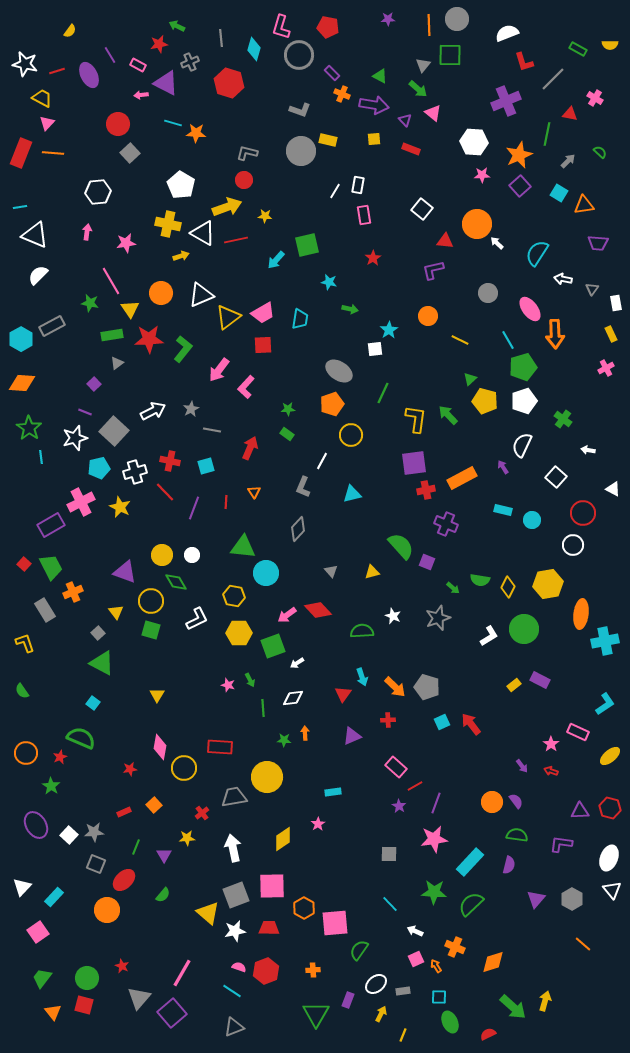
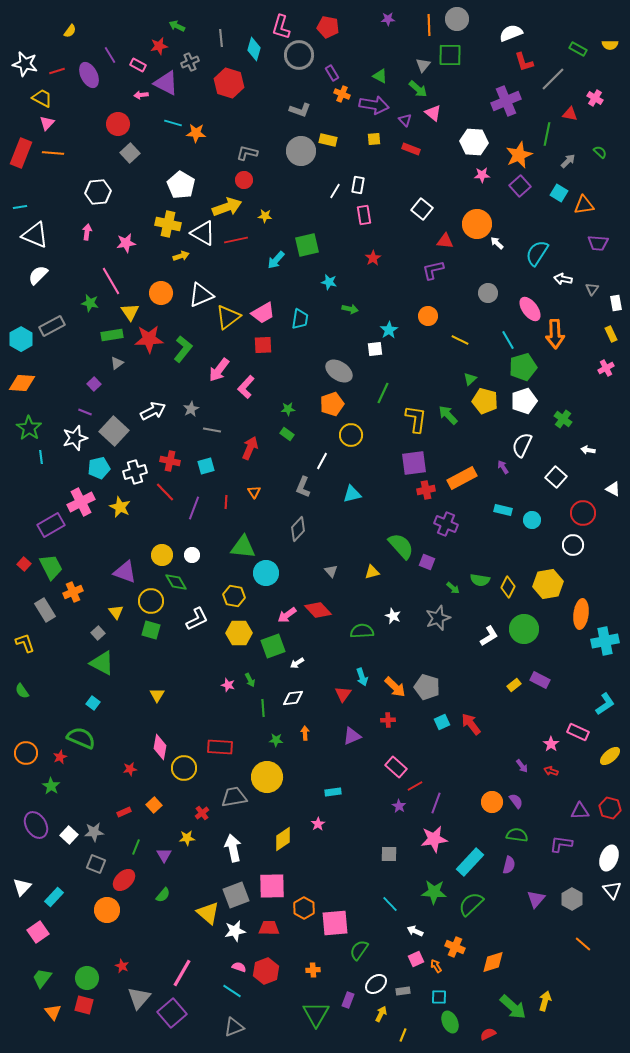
white semicircle at (507, 33): moved 4 px right
red star at (159, 44): moved 2 px down
purple rectangle at (332, 73): rotated 14 degrees clockwise
yellow triangle at (130, 309): moved 3 px down
green star at (284, 740): moved 8 px left
